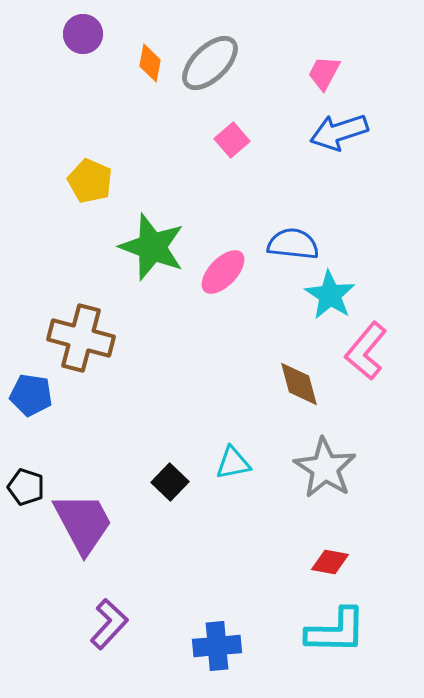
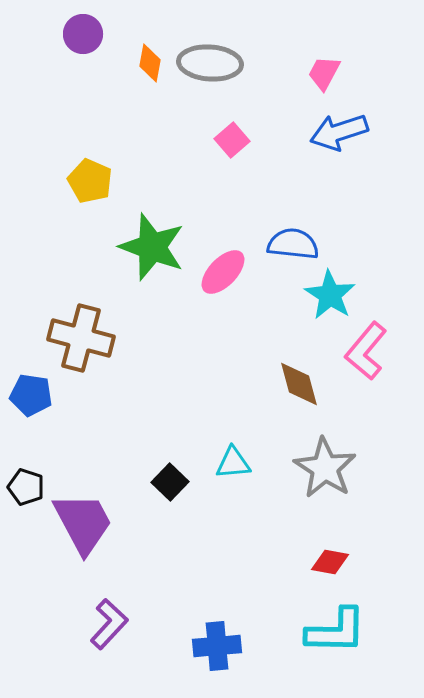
gray ellipse: rotated 48 degrees clockwise
cyan triangle: rotated 6 degrees clockwise
